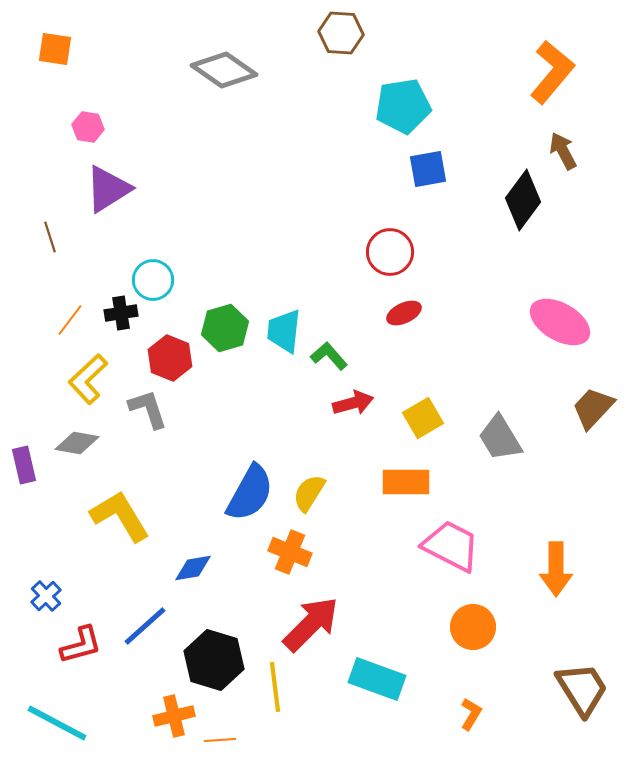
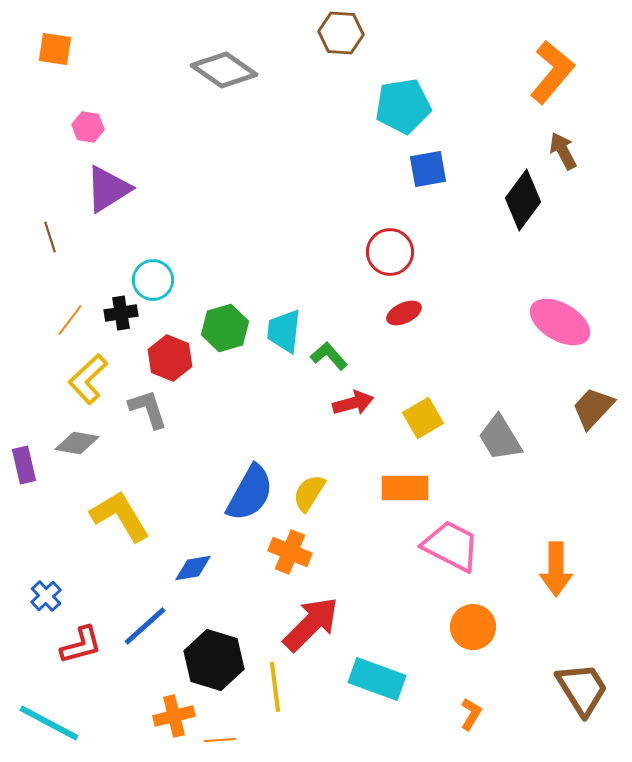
orange rectangle at (406, 482): moved 1 px left, 6 px down
cyan line at (57, 723): moved 8 px left
